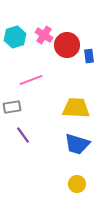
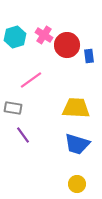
pink line: rotated 15 degrees counterclockwise
gray rectangle: moved 1 px right, 1 px down; rotated 18 degrees clockwise
